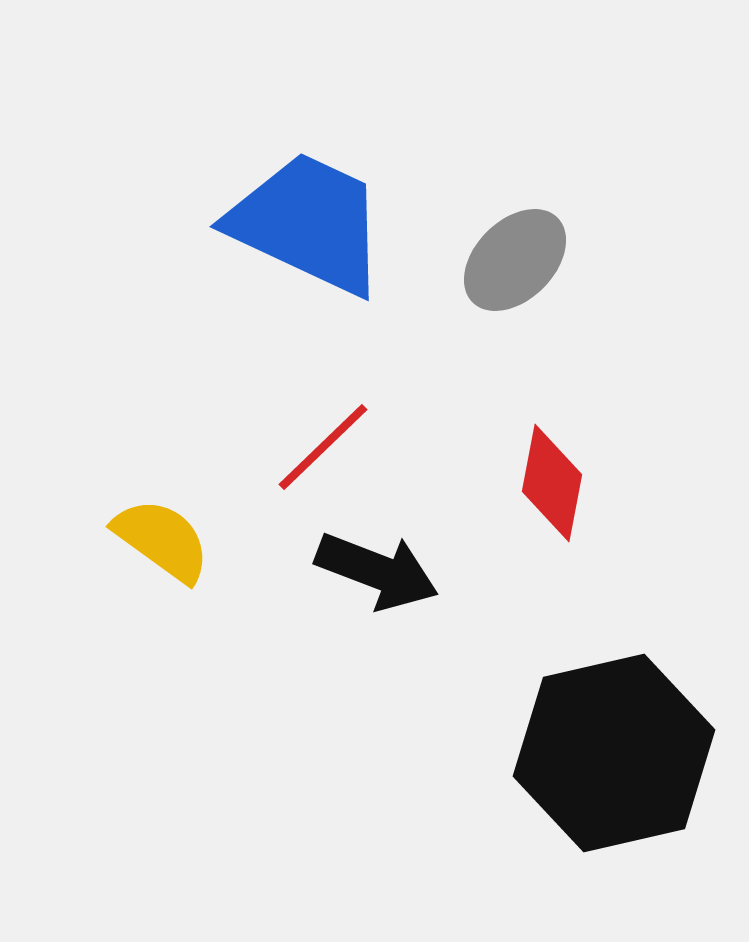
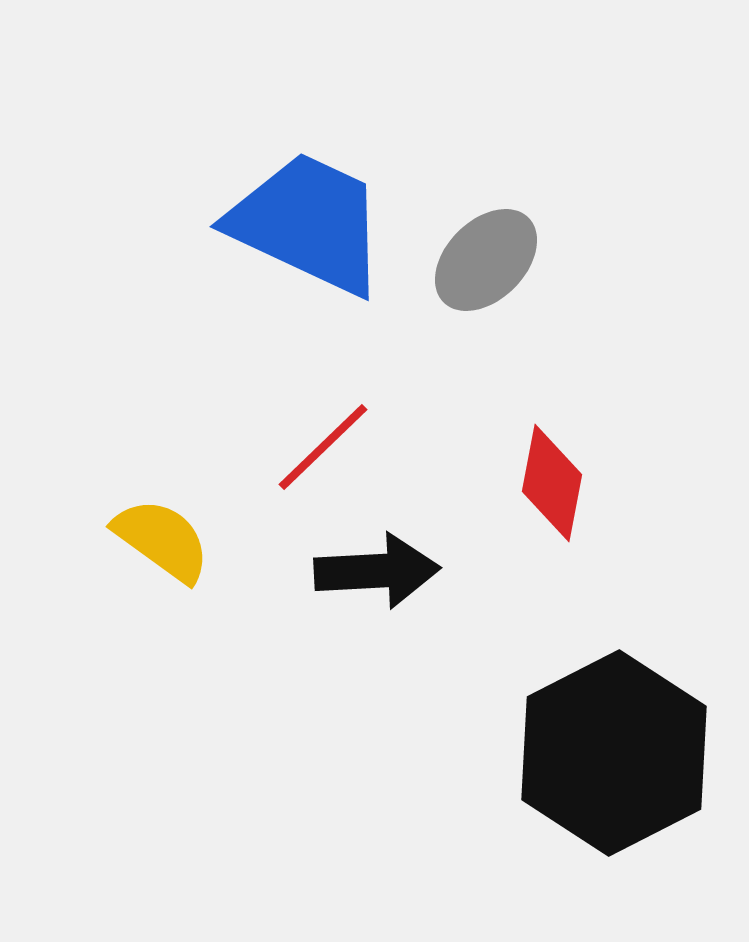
gray ellipse: moved 29 px left
black arrow: rotated 24 degrees counterclockwise
black hexagon: rotated 14 degrees counterclockwise
